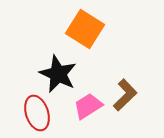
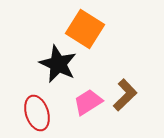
black star: moved 10 px up
pink trapezoid: moved 4 px up
